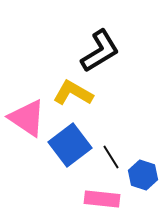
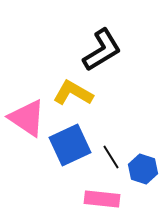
black L-shape: moved 2 px right, 1 px up
blue square: rotated 12 degrees clockwise
blue hexagon: moved 6 px up
